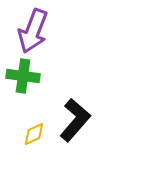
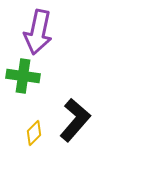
purple arrow: moved 5 px right, 1 px down; rotated 9 degrees counterclockwise
yellow diamond: moved 1 px up; rotated 20 degrees counterclockwise
